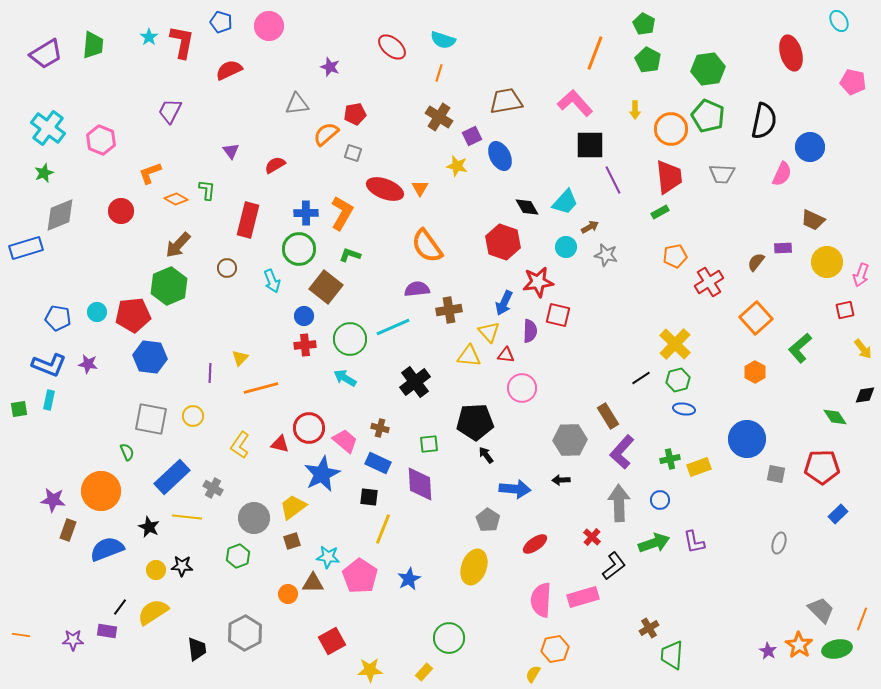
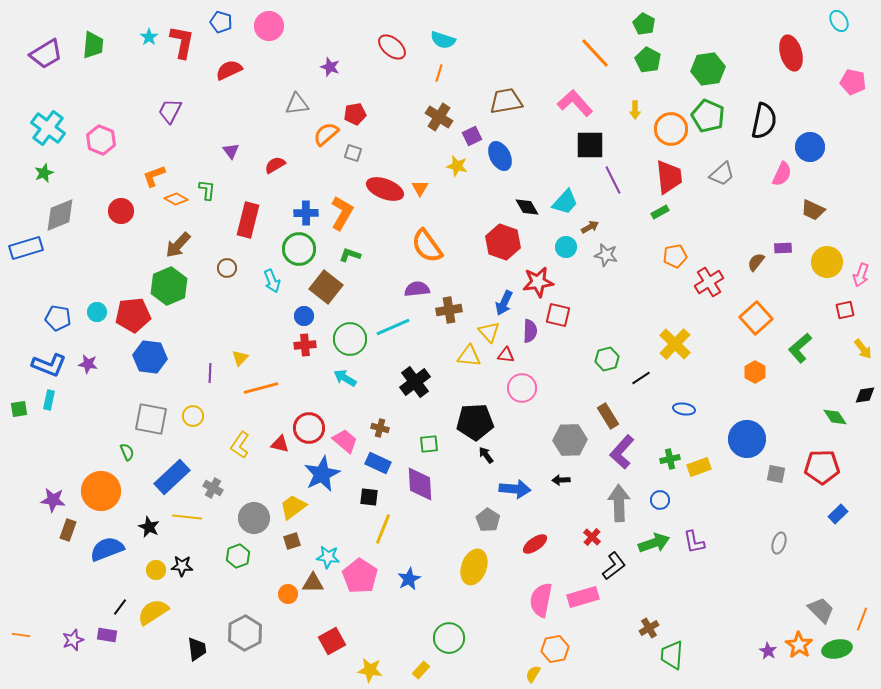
orange line at (595, 53): rotated 64 degrees counterclockwise
orange L-shape at (150, 173): moved 4 px right, 3 px down
gray trapezoid at (722, 174): rotated 44 degrees counterclockwise
brown trapezoid at (813, 220): moved 10 px up
green hexagon at (678, 380): moved 71 px left, 21 px up
pink semicircle at (541, 600): rotated 8 degrees clockwise
purple rectangle at (107, 631): moved 4 px down
purple star at (73, 640): rotated 20 degrees counterclockwise
yellow star at (370, 670): rotated 10 degrees clockwise
yellow rectangle at (424, 672): moved 3 px left, 2 px up
